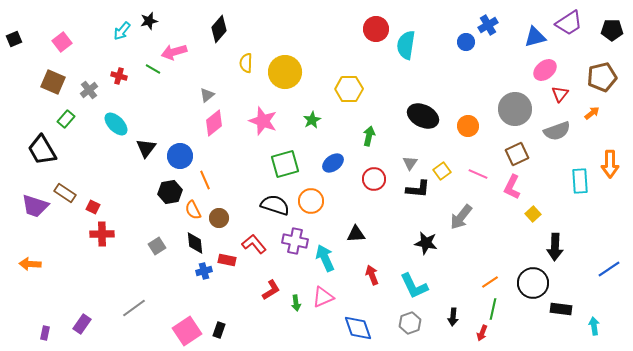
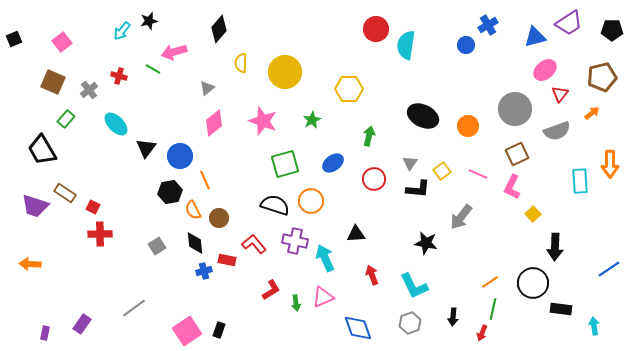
blue circle at (466, 42): moved 3 px down
yellow semicircle at (246, 63): moved 5 px left
gray triangle at (207, 95): moved 7 px up
red cross at (102, 234): moved 2 px left
